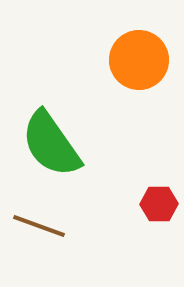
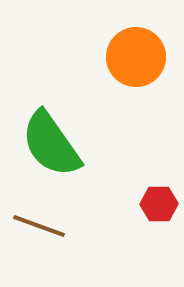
orange circle: moved 3 px left, 3 px up
